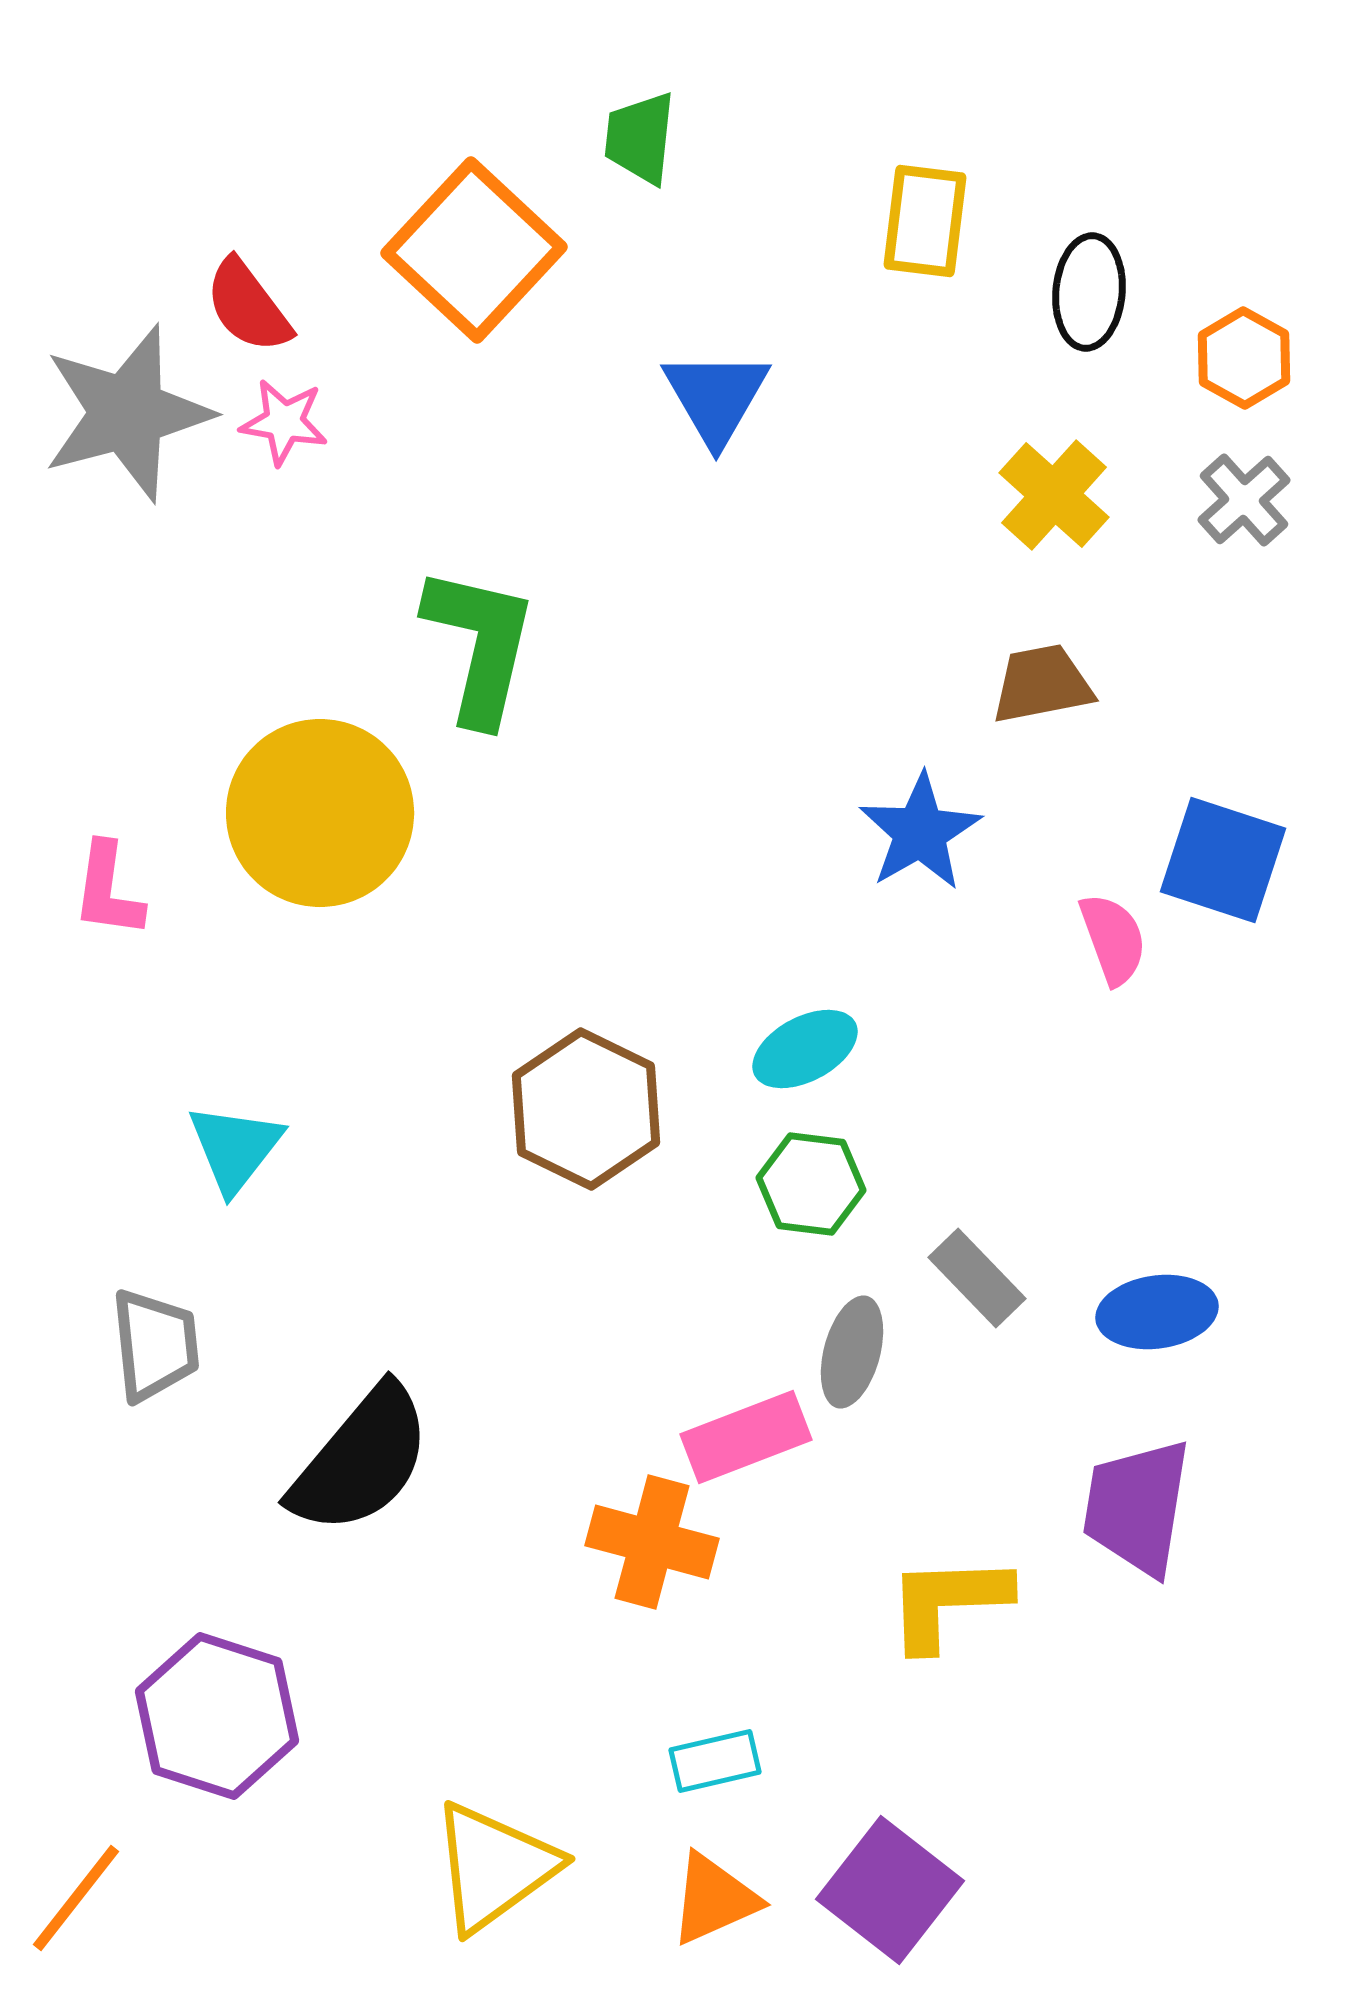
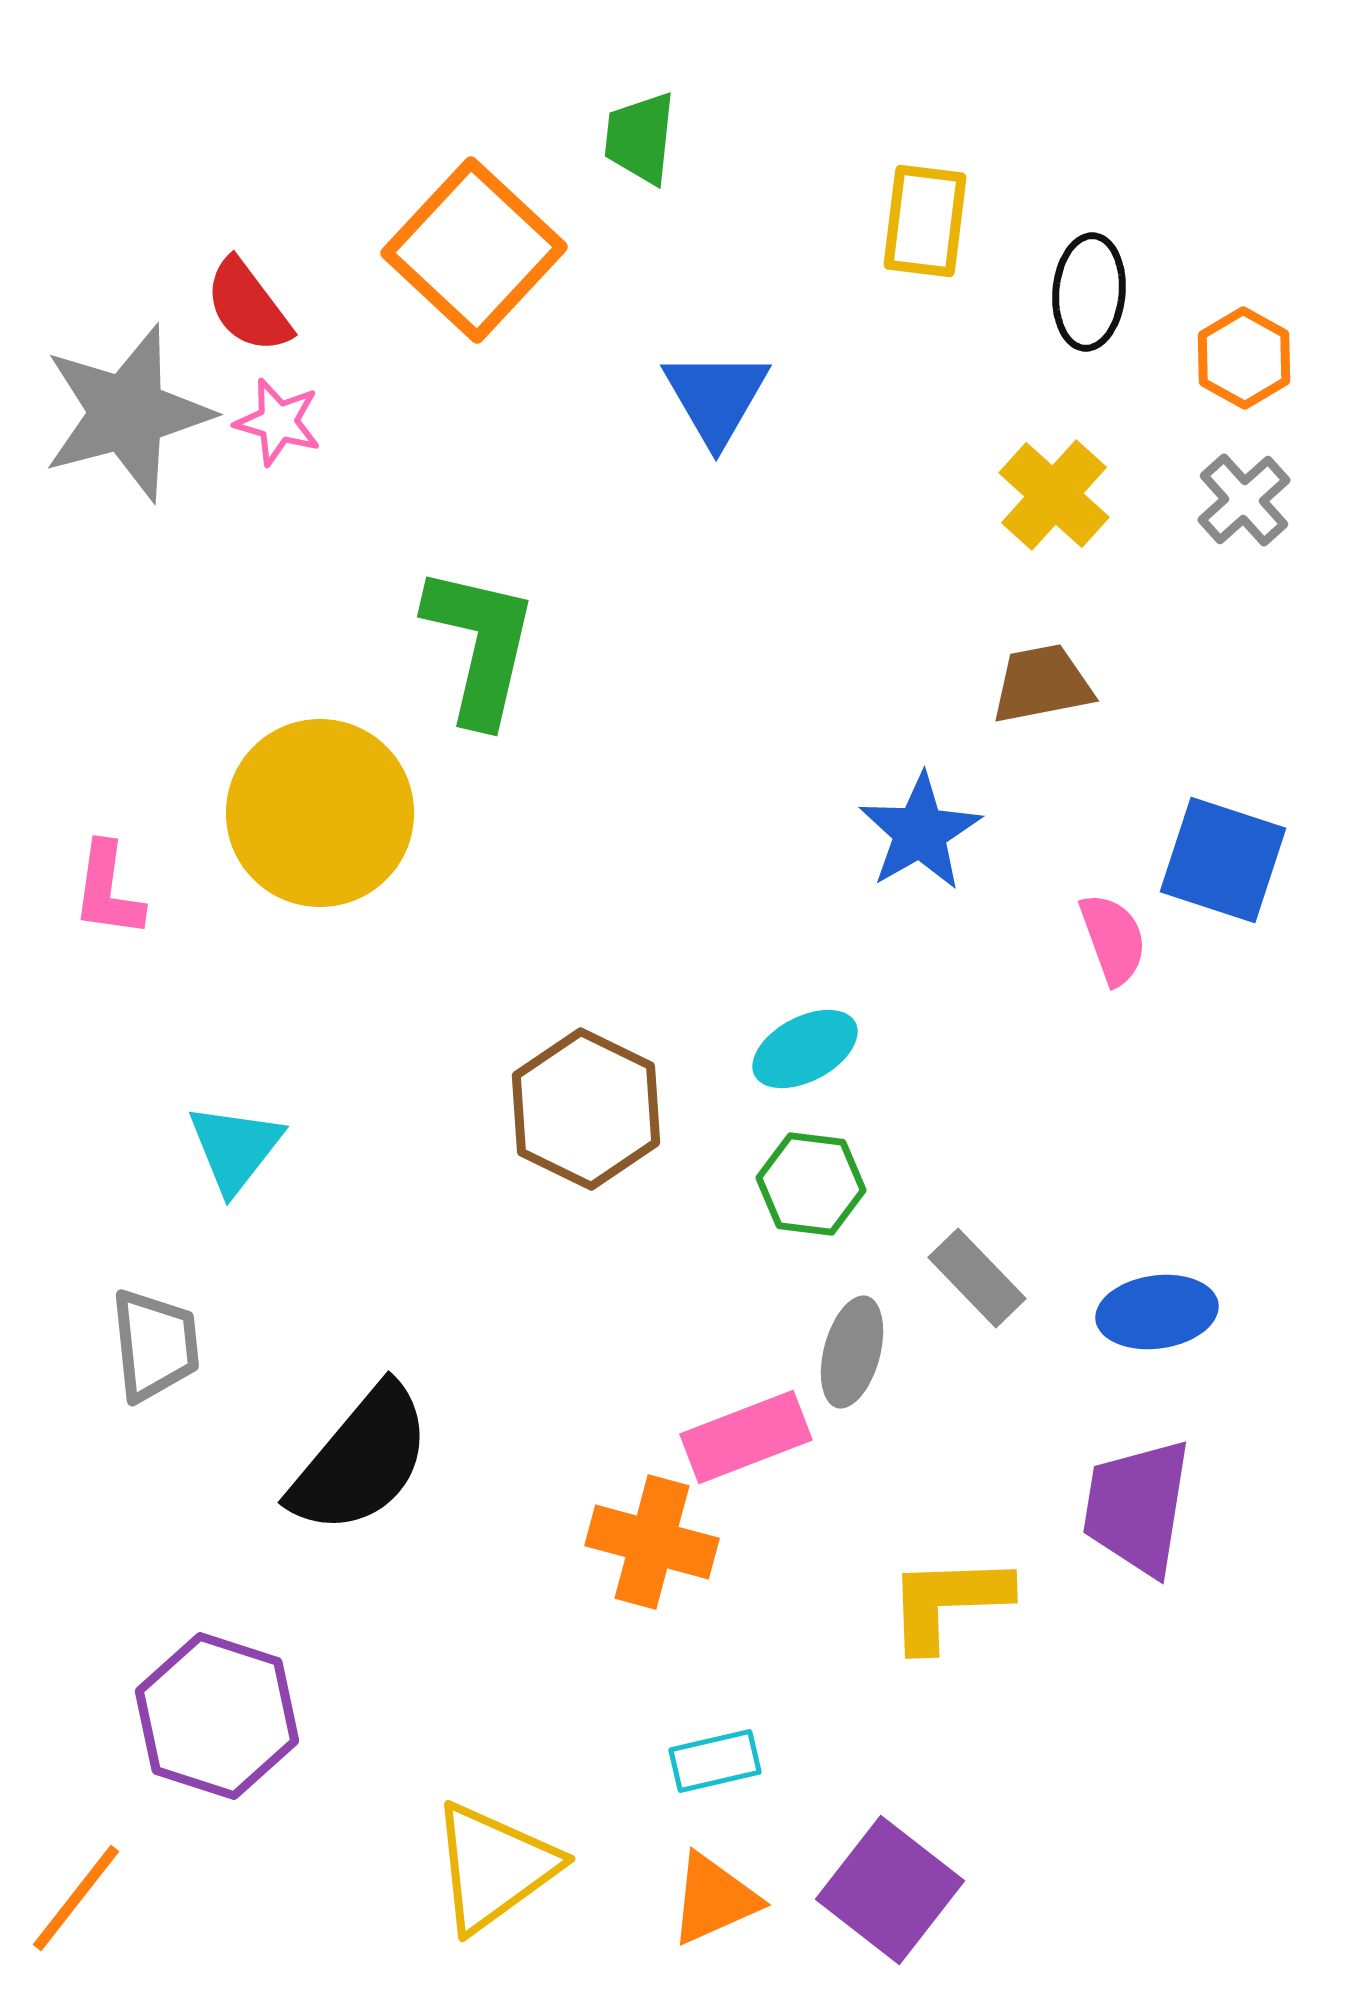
pink star: moved 6 px left; rotated 6 degrees clockwise
